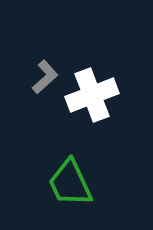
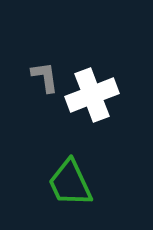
gray L-shape: rotated 56 degrees counterclockwise
